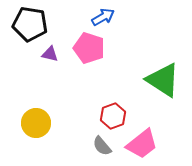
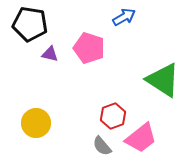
blue arrow: moved 21 px right
pink trapezoid: moved 1 px left, 6 px up
